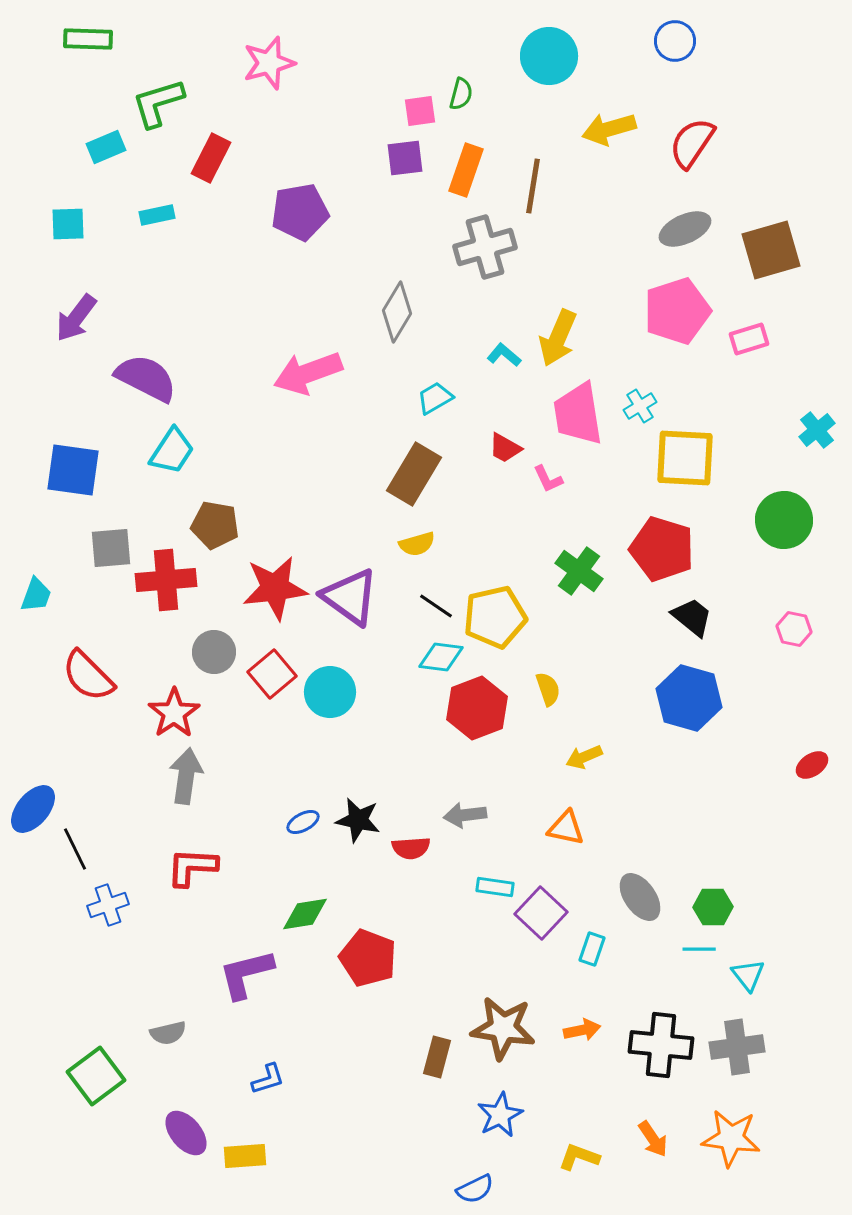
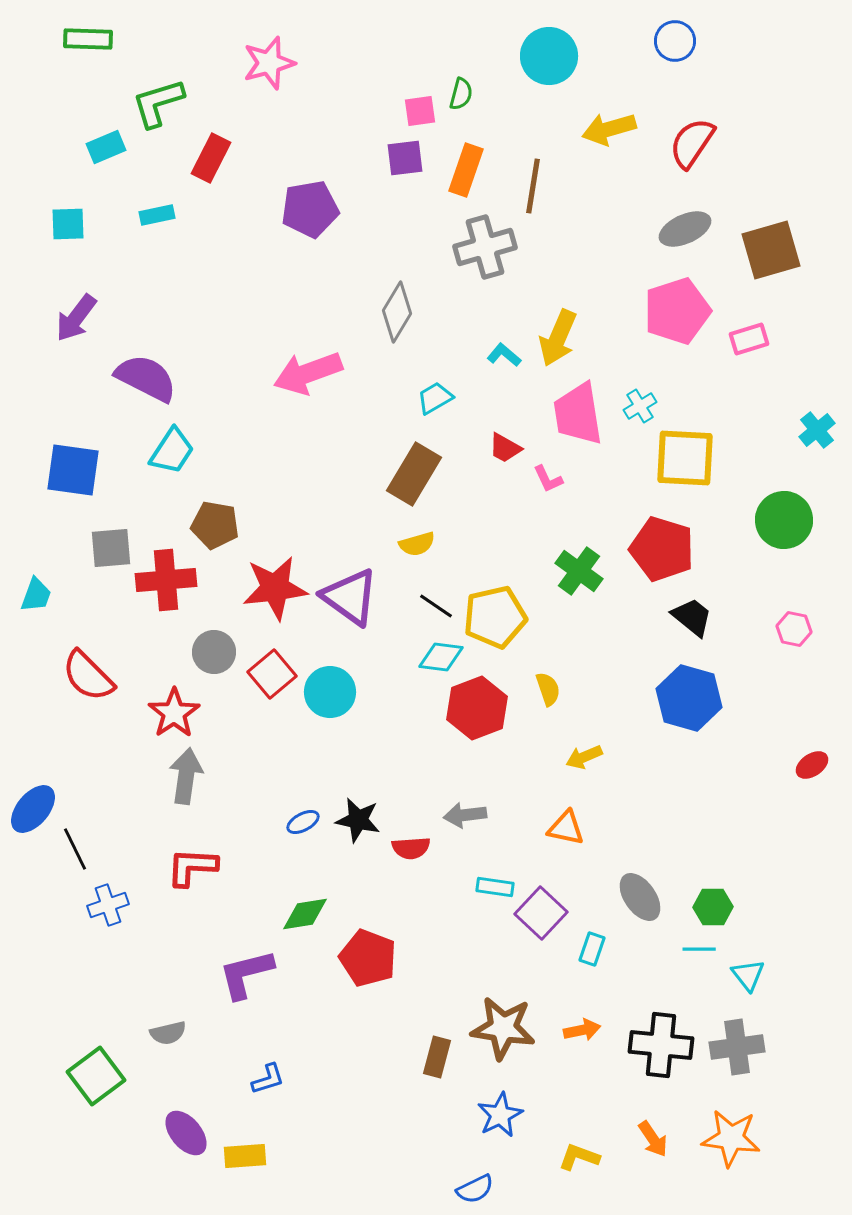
purple pentagon at (300, 212): moved 10 px right, 3 px up
